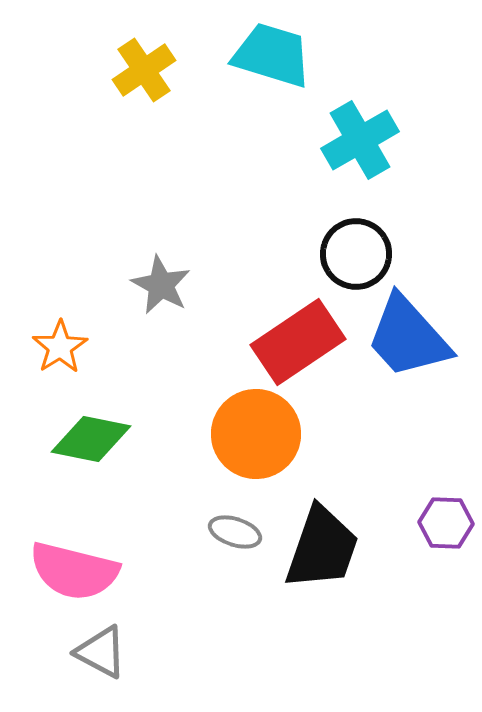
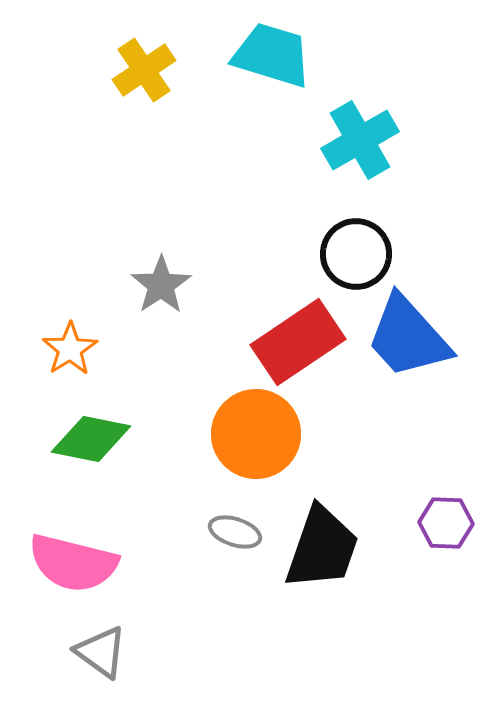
gray star: rotated 10 degrees clockwise
orange star: moved 10 px right, 2 px down
pink semicircle: moved 1 px left, 8 px up
gray triangle: rotated 8 degrees clockwise
